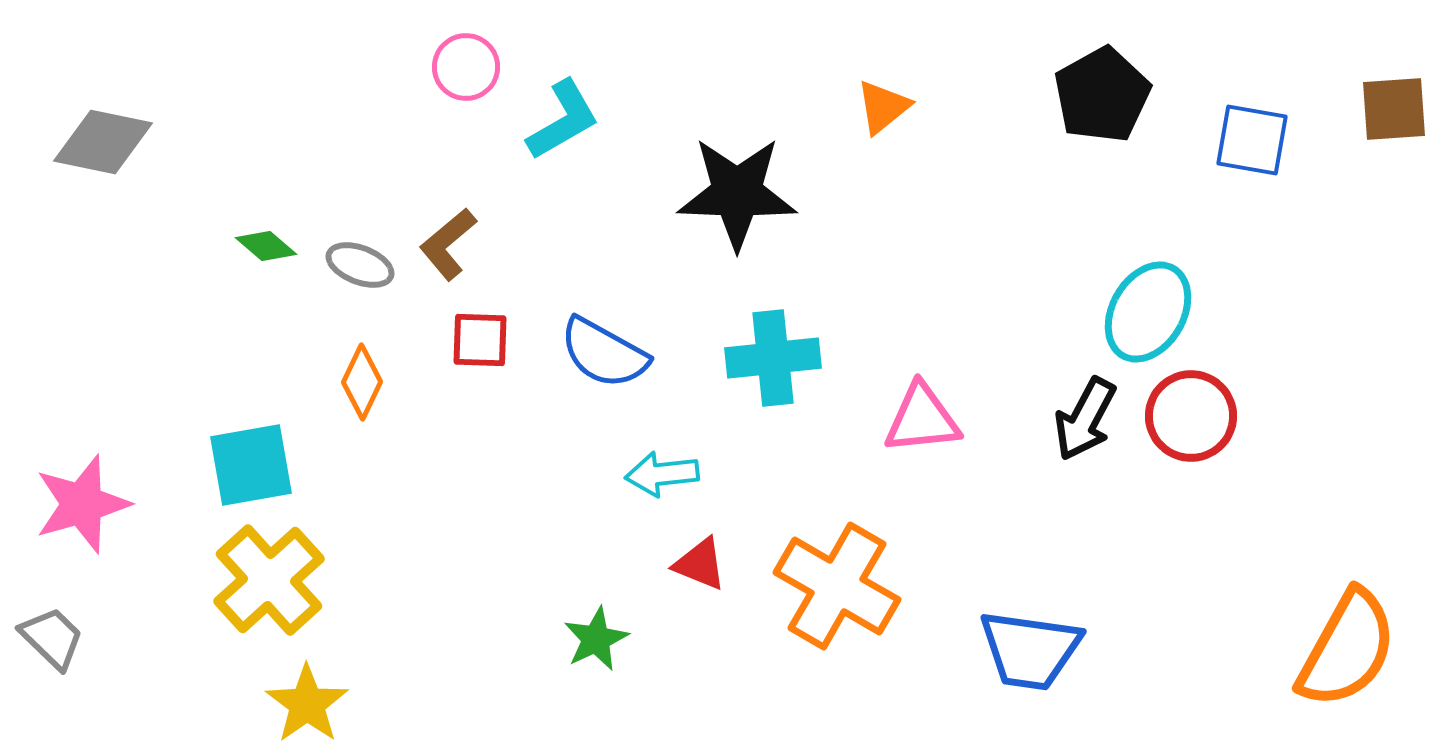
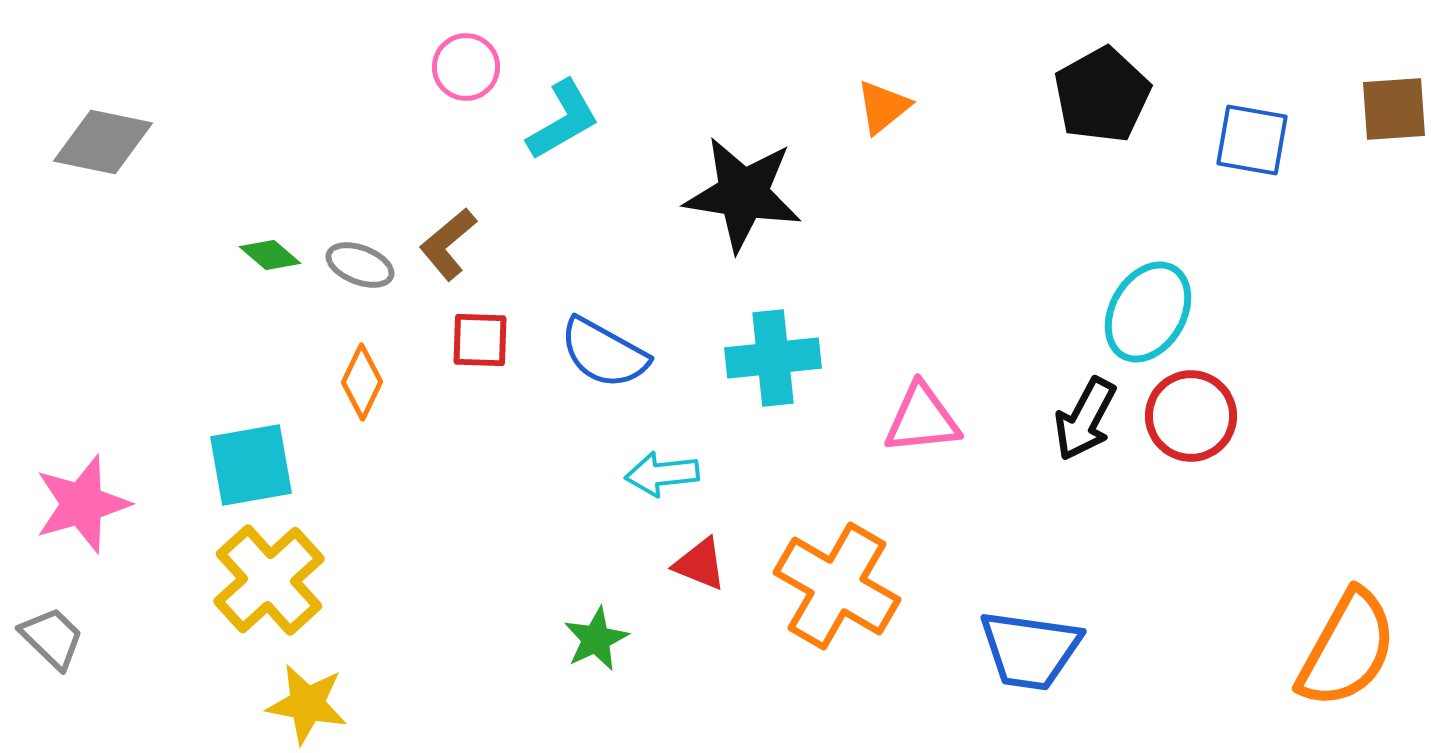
black star: moved 6 px right, 1 px down; rotated 7 degrees clockwise
green diamond: moved 4 px right, 9 px down
yellow star: rotated 26 degrees counterclockwise
